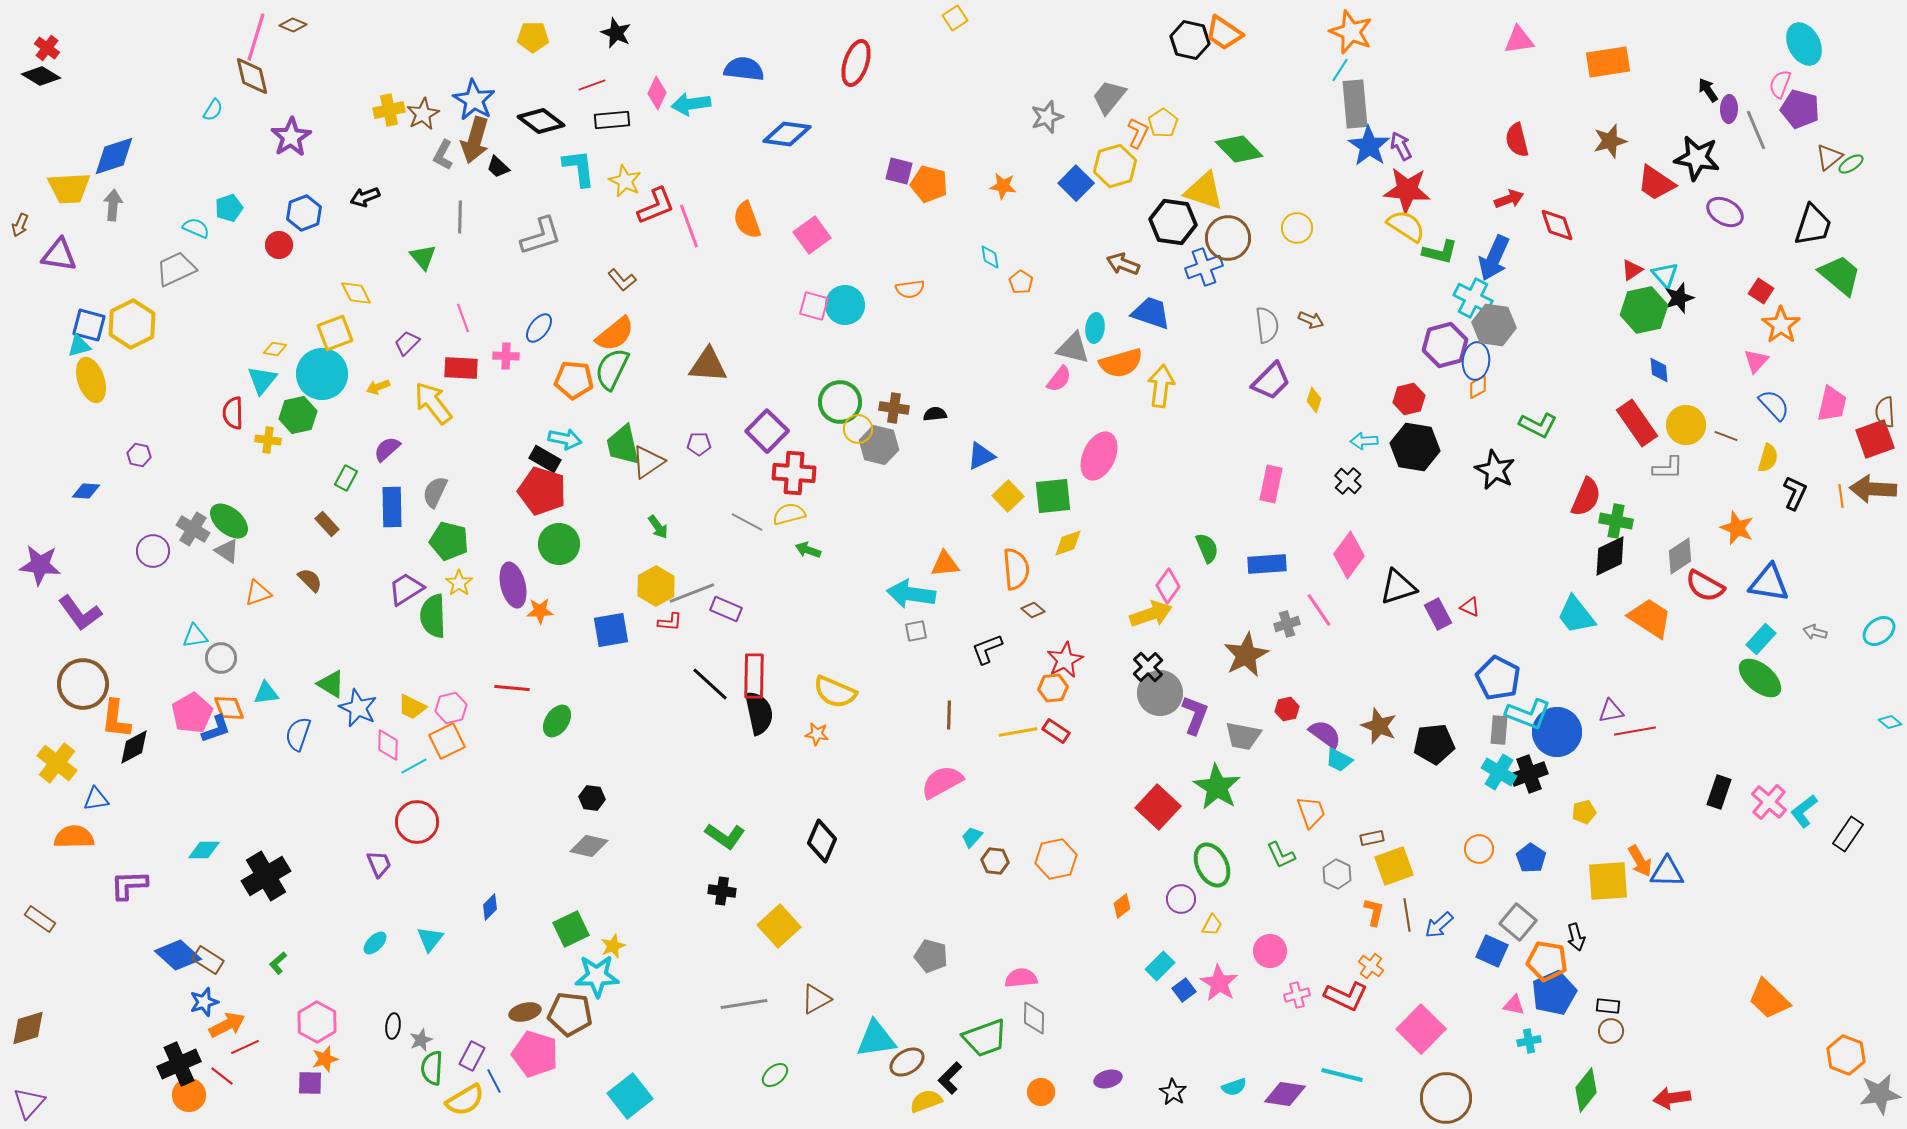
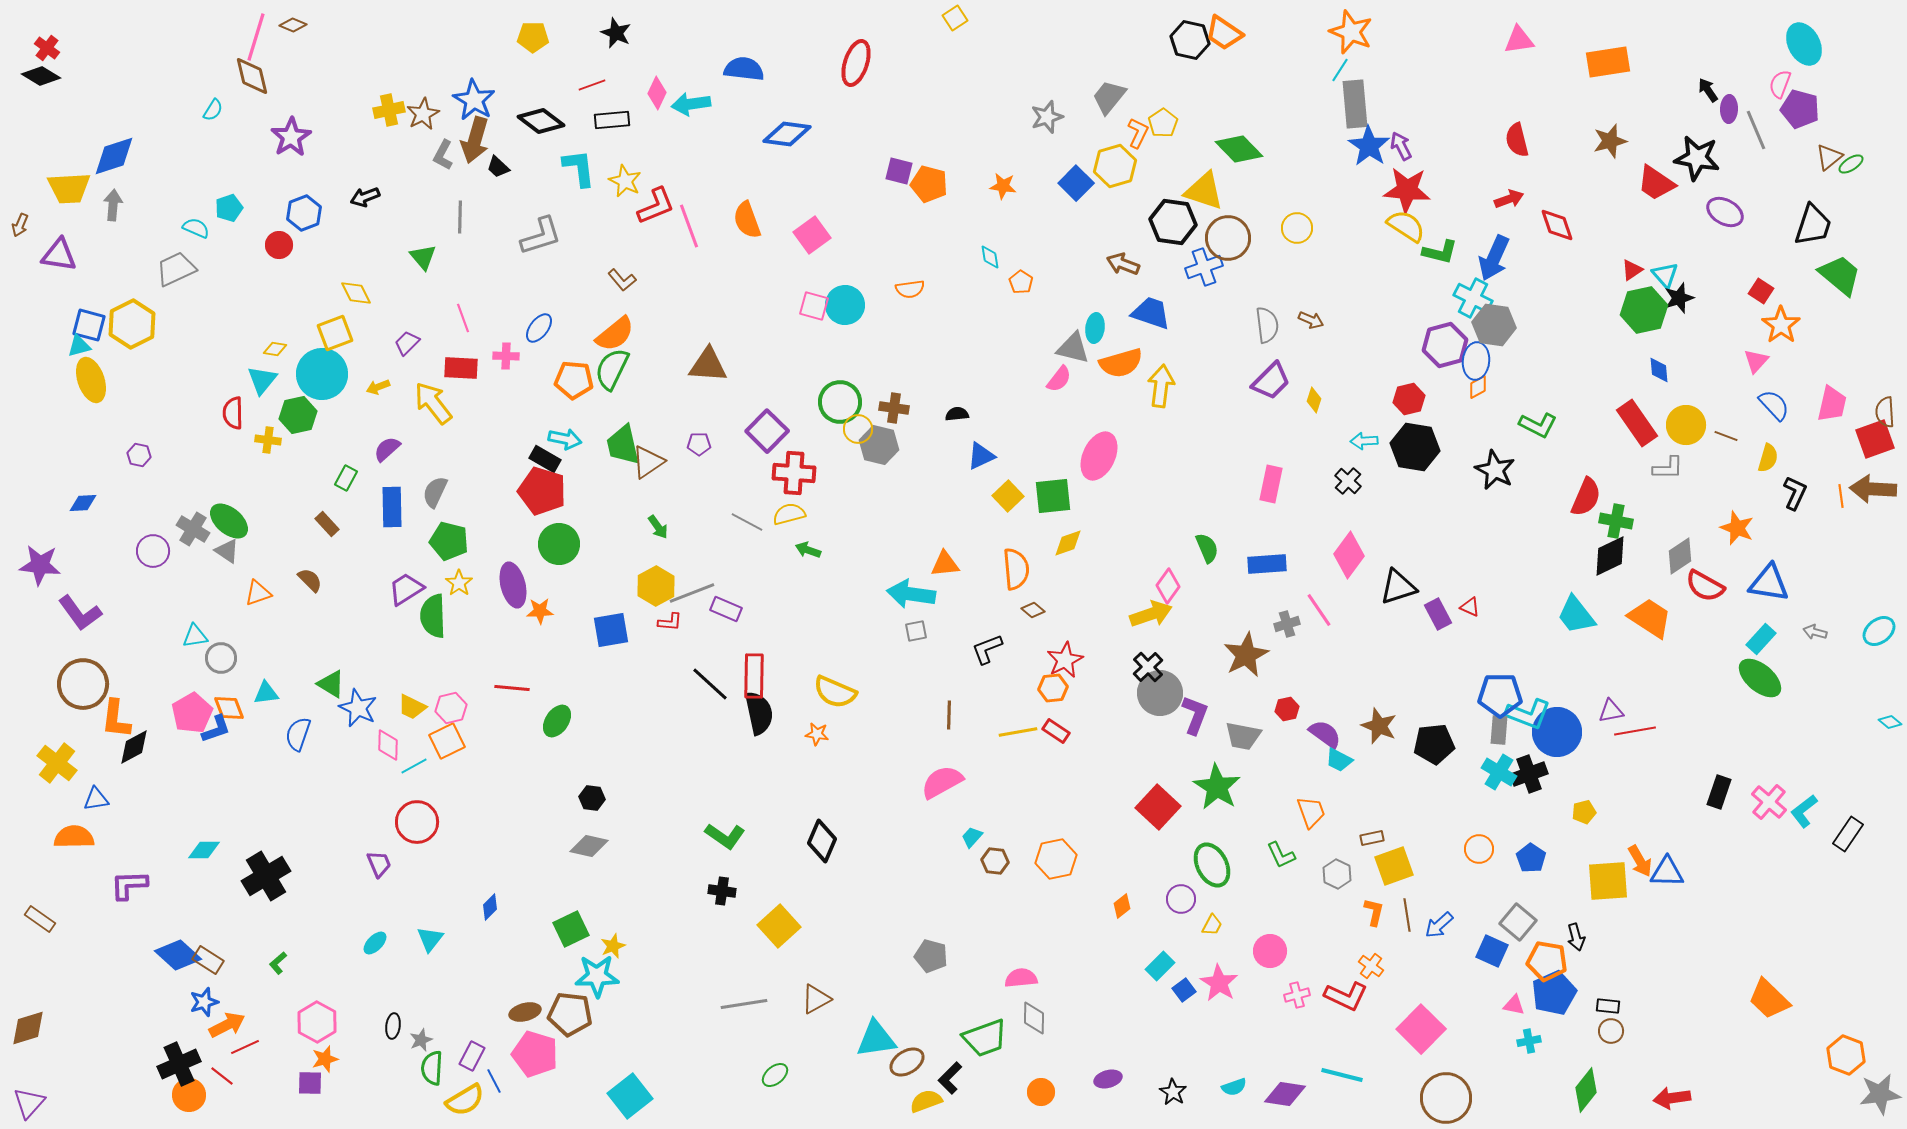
black semicircle at (935, 414): moved 22 px right
blue diamond at (86, 491): moved 3 px left, 12 px down; rotated 8 degrees counterclockwise
blue pentagon at (1498, 678): moved 2 px right, 17 px down; rotated 27 degrees counterclockwise
